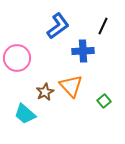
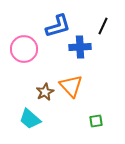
blue L-shape: rotated 20 degrees clockwise
blue cross: moved 3 px left, 4 px up
pink circle: moved 7 px right, 9 px up
green square: moved 8 px left, 20 px down; rotated 32 degrees clockwise
cyan trapezoid: moved 5 px right, 5 px down
